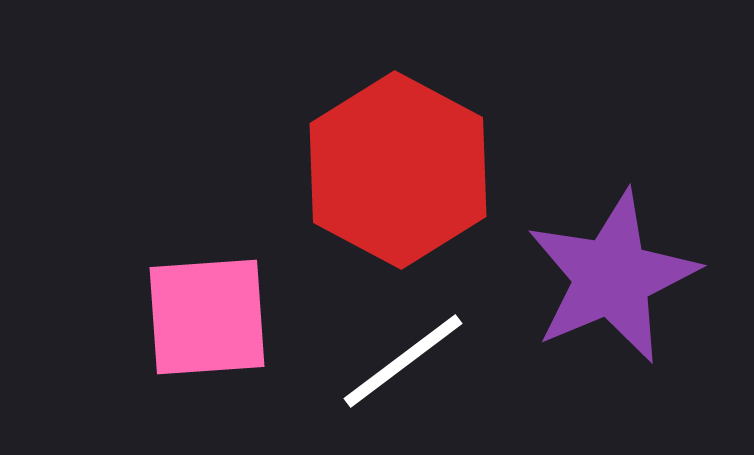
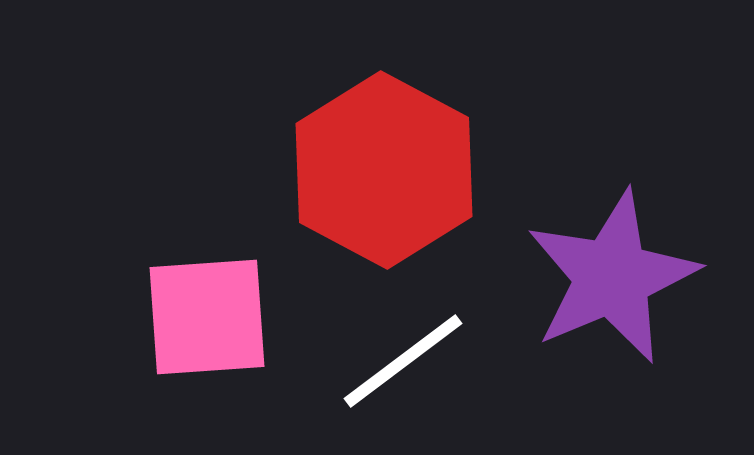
red hexagon: moved 14 px left
